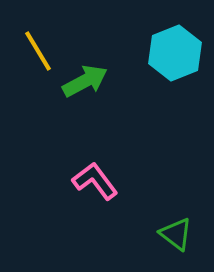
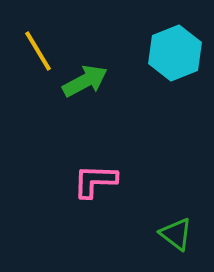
pink L-shape: rotated 51 degrees counterclockwise
